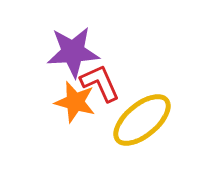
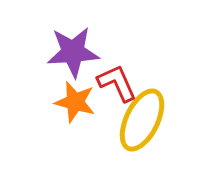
red L-shape: moved 17 px right
yellow ellipse: rotated 24 degrees counterclockwise
